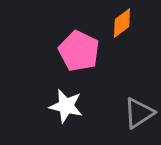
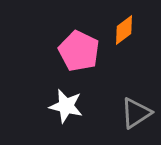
orange diamond: moved 2 px right, 7 px down
gray triangle: moved 3 px left
